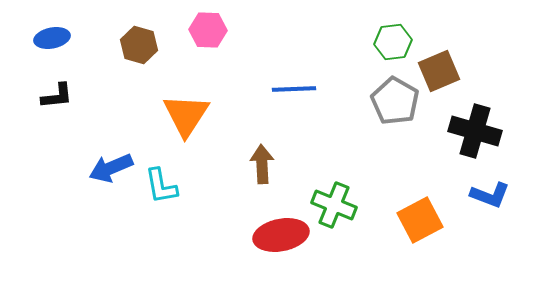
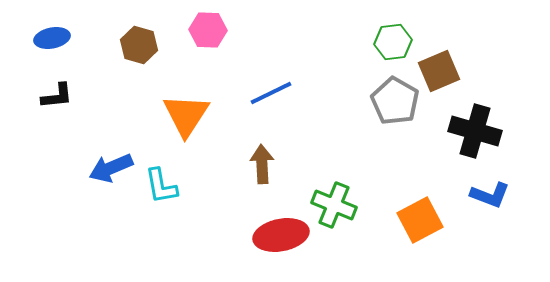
blue line: moved 23 px left, 4 px down; rotated 24 degrees counterclockwise
